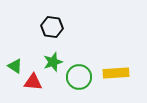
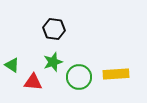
black hexagon: moved 2 px right, 2 px down
green triangle: moved 3 px left, 1 px up
yellow rectangle: moved 1 px down
